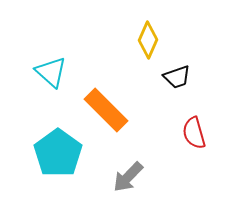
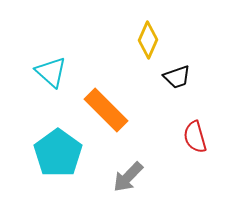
red semicircle: moved 1 px right, 4 px down
